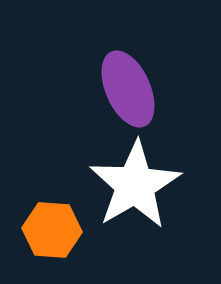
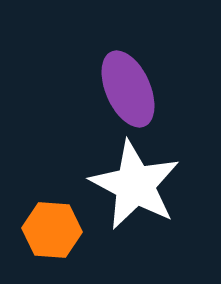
white star: rotated 14 degrees counterclockwise
